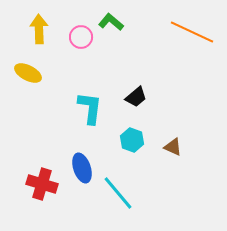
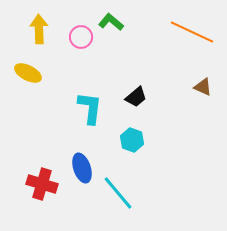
brown triangle: moved 30 px right, 60 px up
